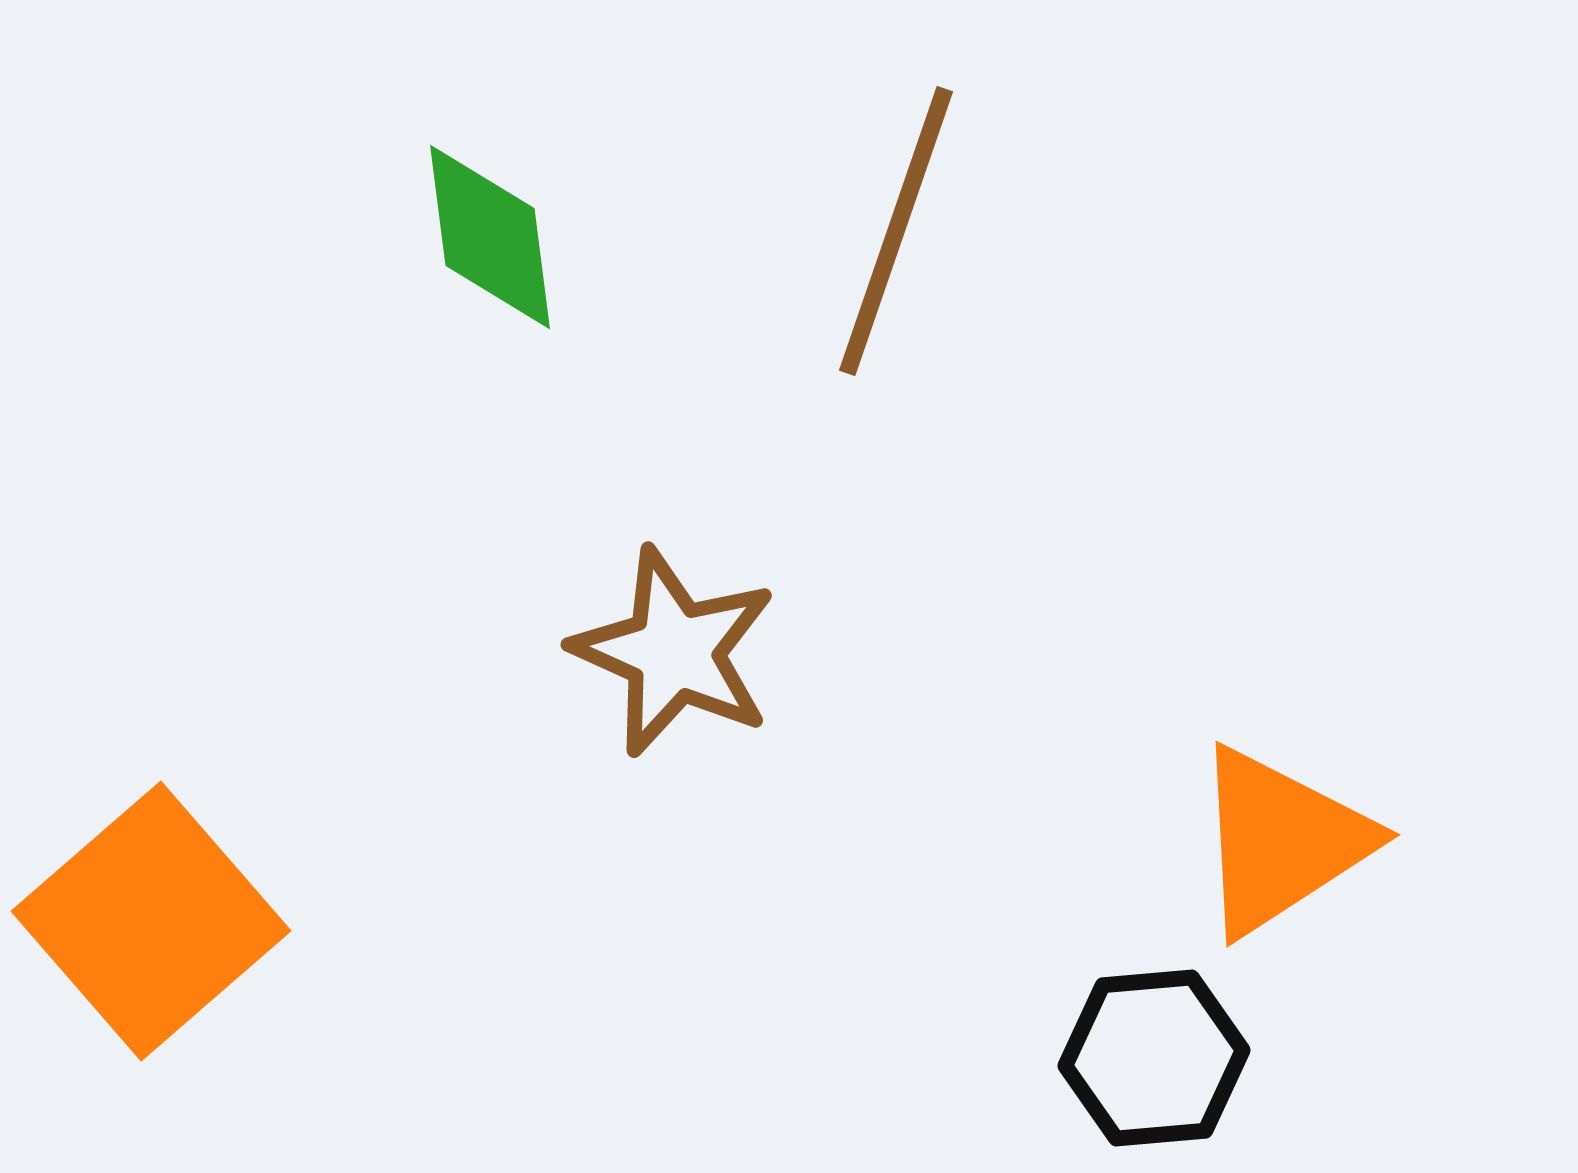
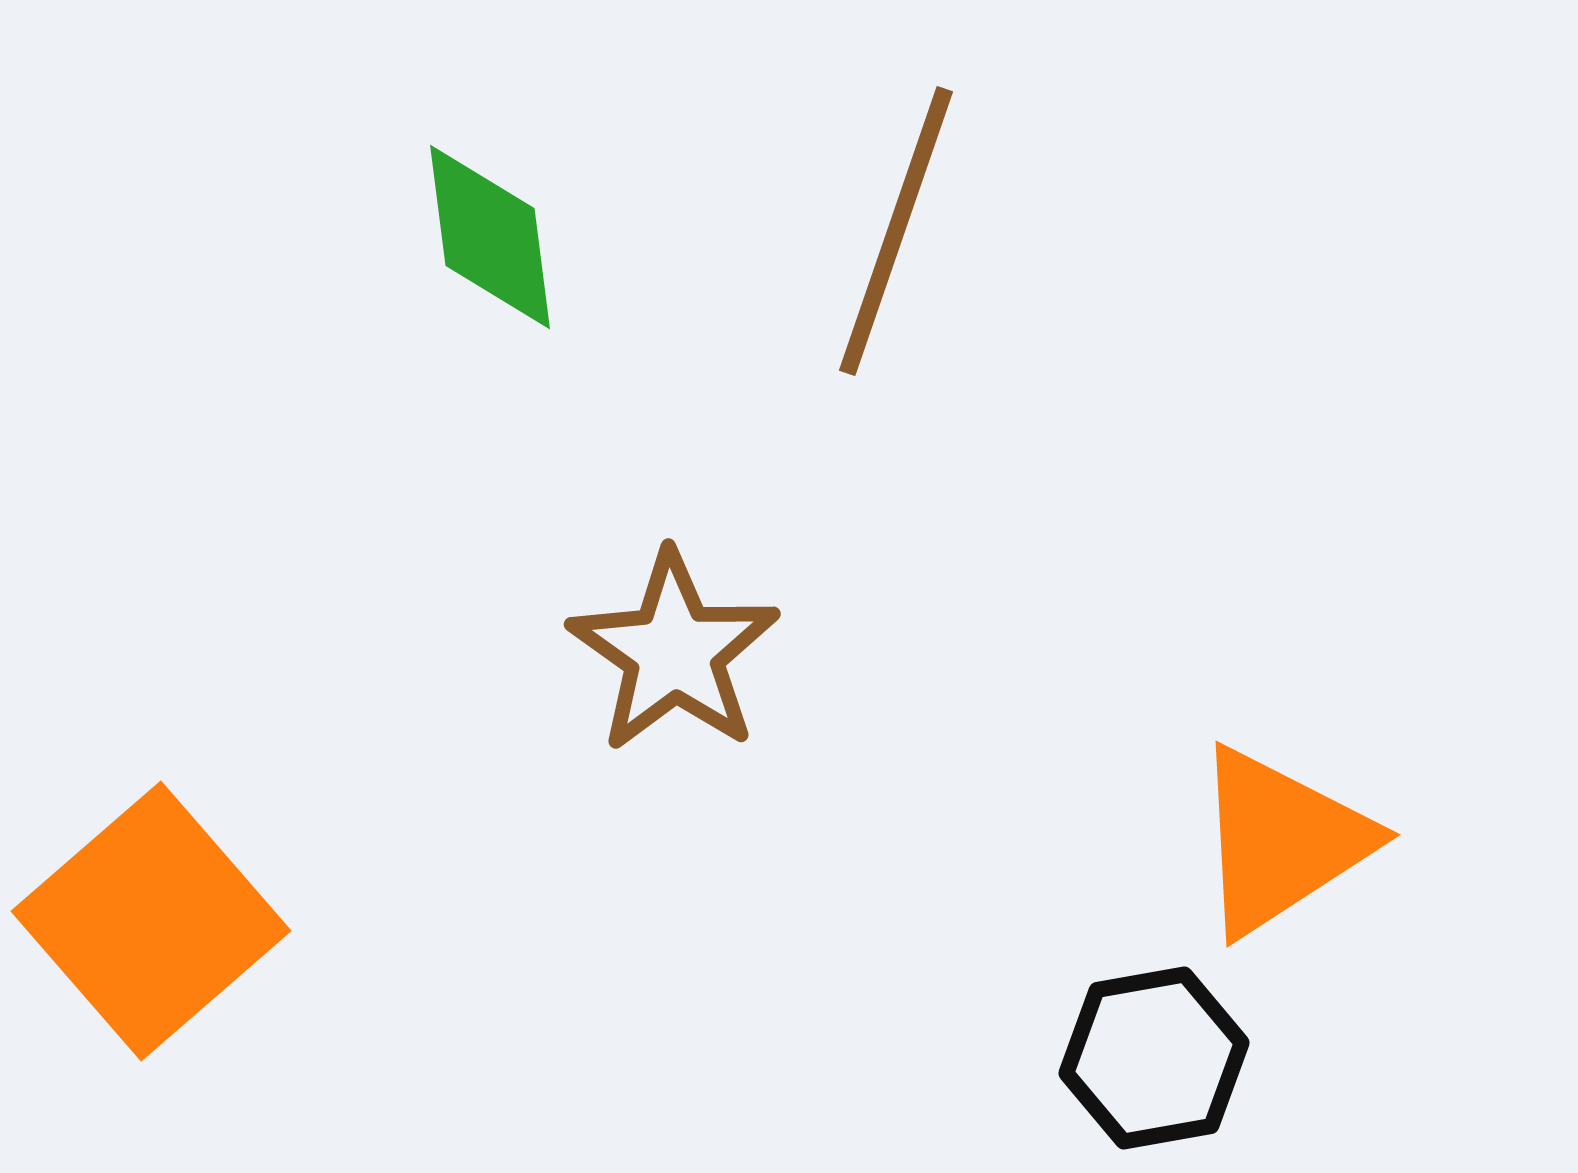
brown star: rotated 11 degrees clockwise
black hexagon: rotated 5 degrees counterclockwise
